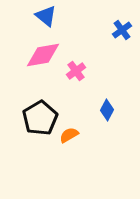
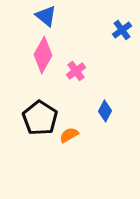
pink diamond: rotated 51 degrees counterclockwise
blue diamond: moved 2 px left, 1 px down
black pentagon: rotated 8 degrees counterclockwise
